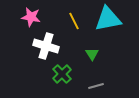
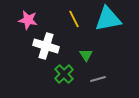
pink star: moved 3 px left, 3 px down
yellow line: moved 2 px up
green triangle: moved 6 px left, 1 px down
green cross: moved 2 px right
gray line: moved 2 px right, 7 px up
